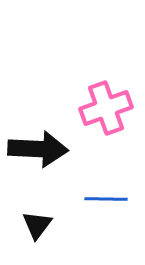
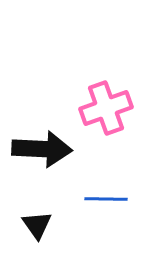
black arrow: moved 4 px right
black triangle: rotated 12 degrees counterclockwise
